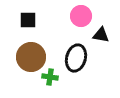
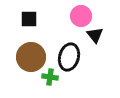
black square: moved 1 px right, 1 px up
black triangle: moved 6 px left; rotated 42 degrees clockwise
black ellipse: moved 7 px left, 1 px up
